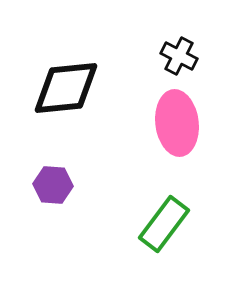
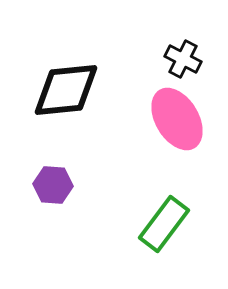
black cross: moved 4 px right, 3 px down
black diamond: moved 2 px down
pink ellipse: moved 4 px up; rotated 24 degrees counterclockwise
